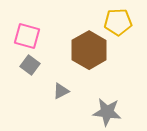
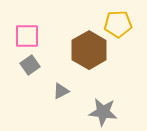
yellow pentagon: moved 2 px down
pink square: rotated 16 degrees counterclockwise
gray square: rotated 18 degrees clockwise
gray star: moved 4 px left
